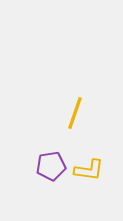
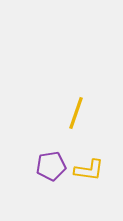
yellow line: moved 1 px right
